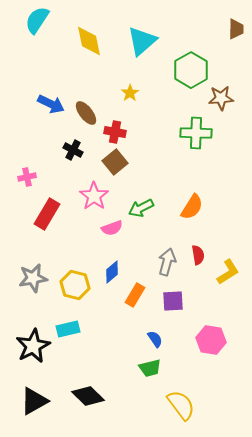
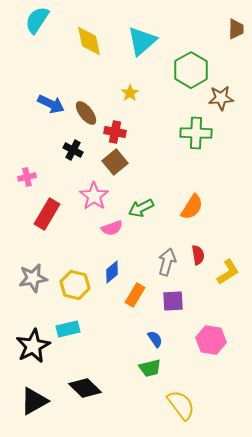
black diamond: moved 3 px left, 8 px up
